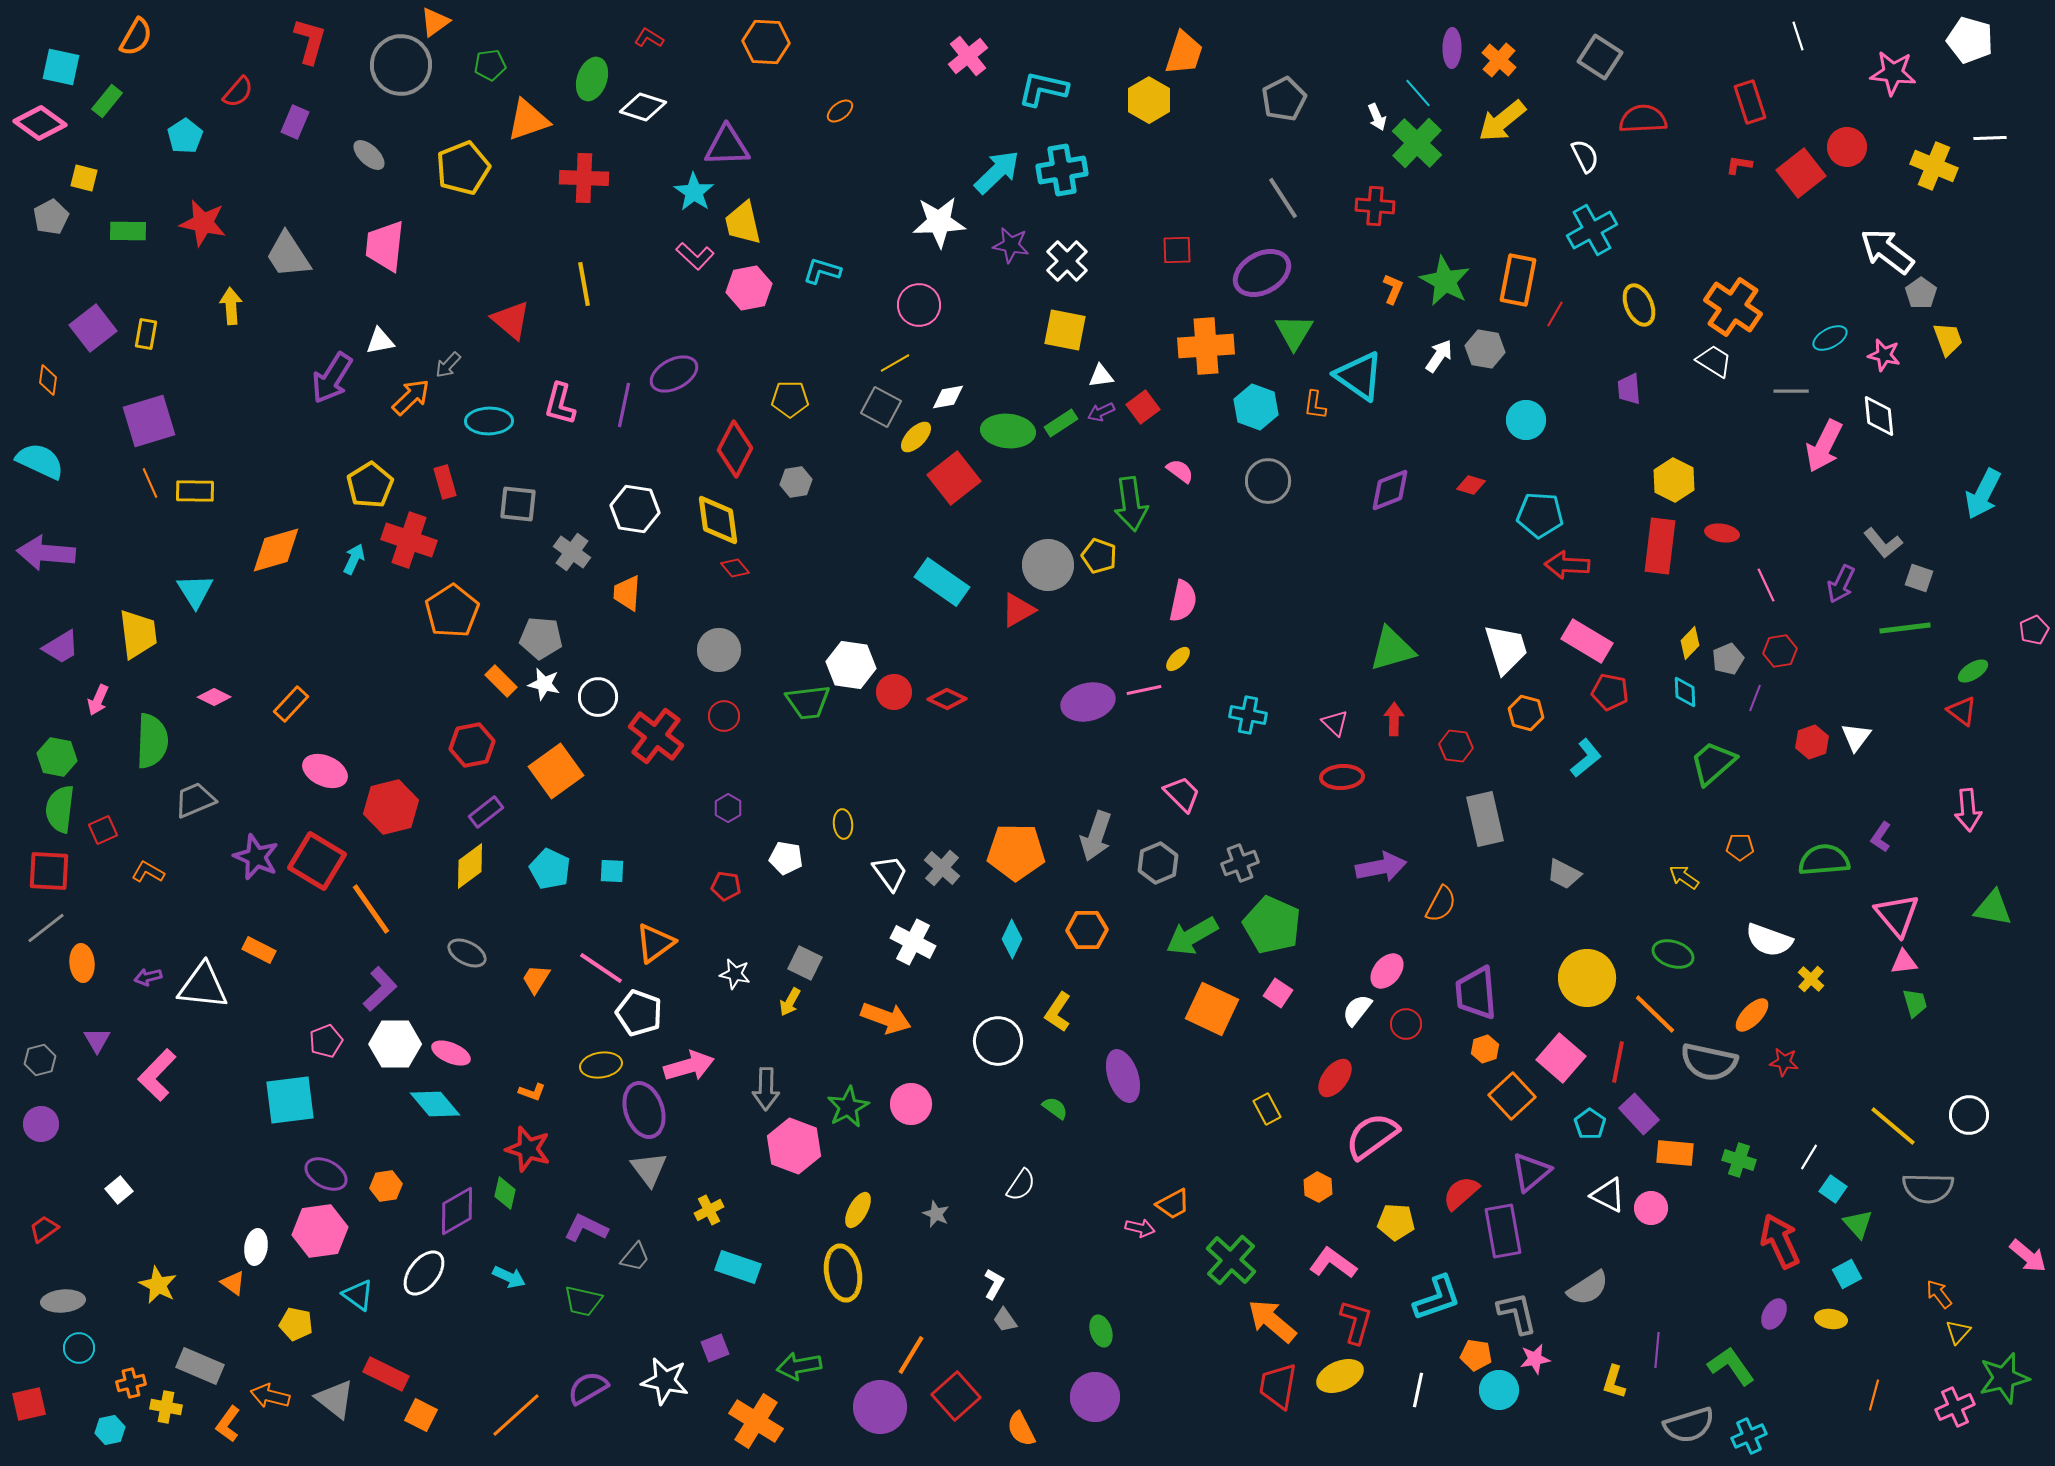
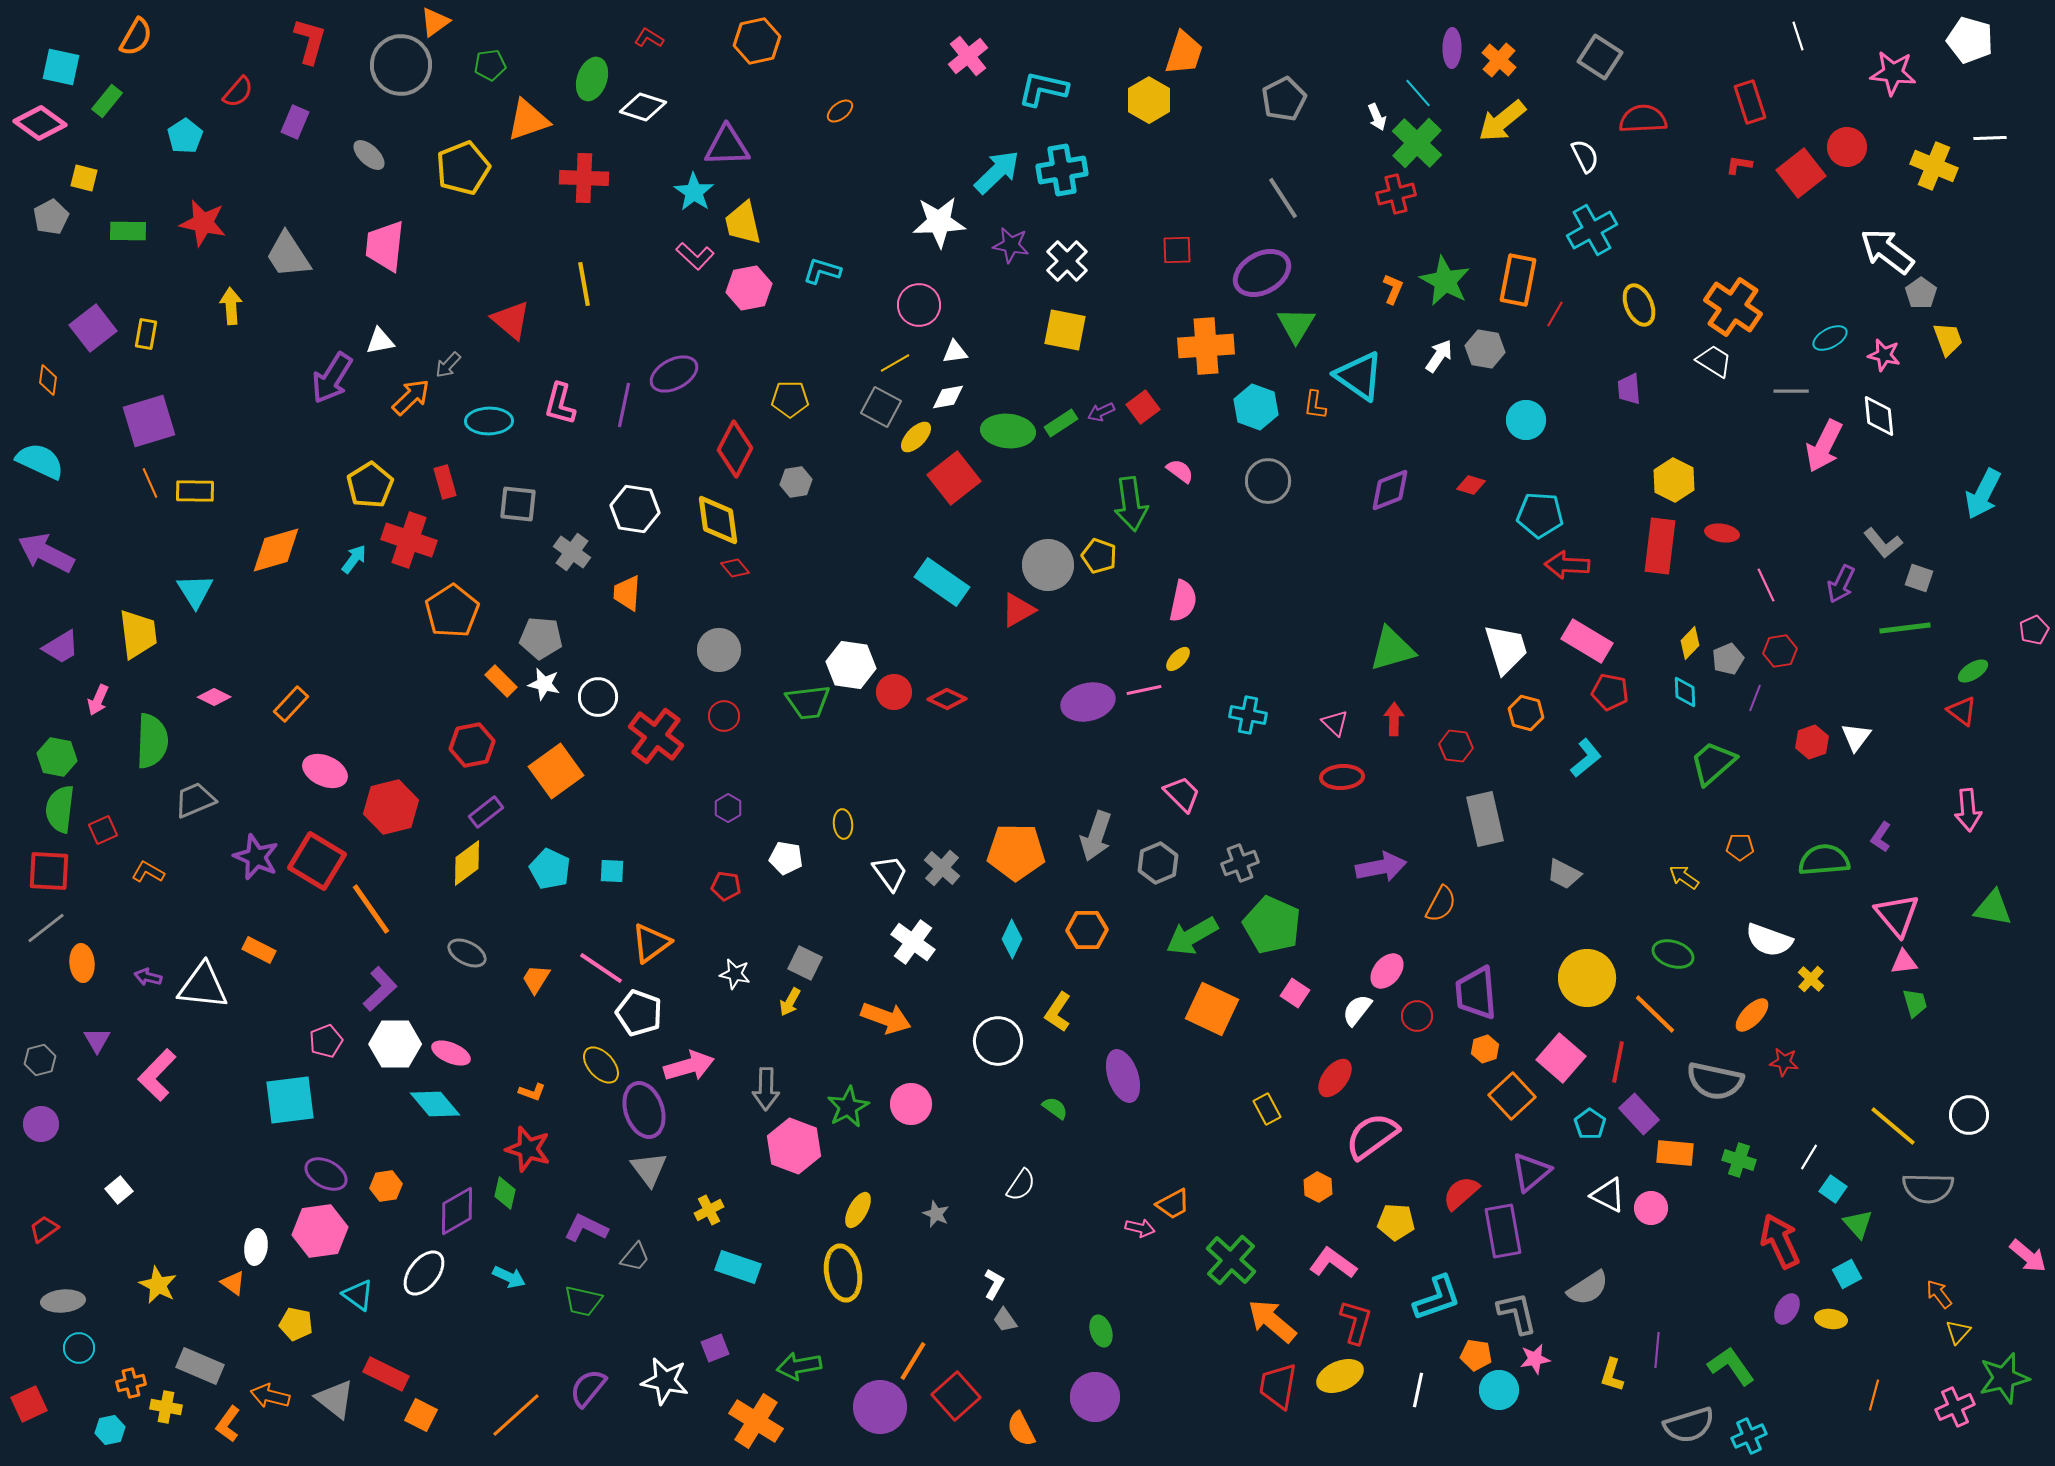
orange hexagon at (766, 42): moved 9 px left, 1 px up; rotated 15 degrees counterclockwise
red cross at (1375, 206): moved 21 px right, 12 px up; rotated 18 degrees counterclockwise
green triangle at (1294, 332): moved 2 px right, 7 px up
white triangle at (1101, 376): moved 146 px left, 24 px up
purple arrow at (46, 553): rotated 22 degrees clockwise
cyan arrow at (354, 559): rotated 12 degrees clockwise
yellow diamond at (470, 866): moved 3 px left, 3 px up
white cross at (913, 942): rotated 9 degrees clockwise
orange triangle at (655, 943): moved 4 px left
purple arrow at (148, 977): rotated 28 degrees clockwise
pink square at (1278, 993): moved 17 px right
red circle at (1406, 1024): moved 11 px right, 8 px up
gray semicircle at (1709, 1062): moved 6 px right, 19 px down
yellow ellipse at (601, 1065): rotated 57 degrees clockwise
purple ellipse at (1774, 1314): moved 13 px right, 5 px up
orange line at (911, 1355): moved 2 px right, 6 px down
yellow L-shape at (1614, 1382): moved 2 px left, 7 px up
purple semicircle at (588, 1388): rotated 21 degrees counterclockwise
red square at (29, 1404): rotated 12 degrees counterclockwise
